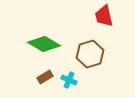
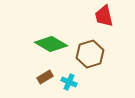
green diamond: moved 7 px right
cyan cross: moved 2 px down
